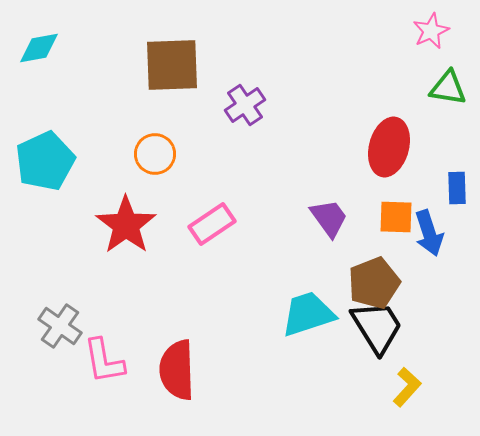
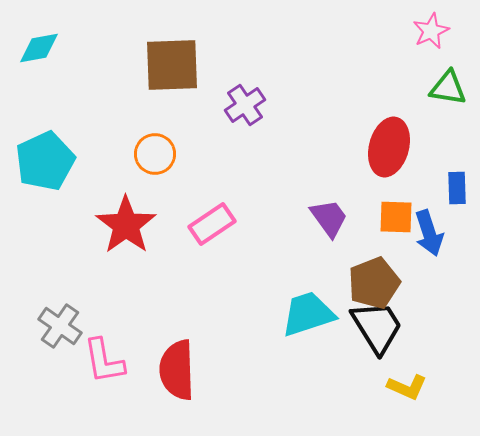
yellow L-shape: rotated 72 degrees clockwise
